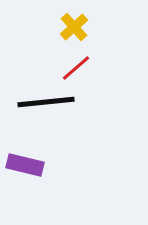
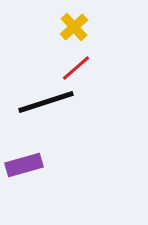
black line: rotated 12 degrees counterclockwise
purple rectangle: moved 1 px left; rotated 30 degrees counterclockwise
